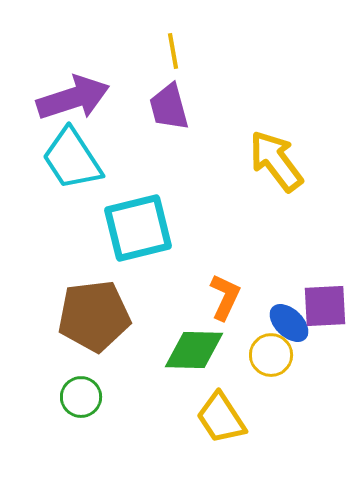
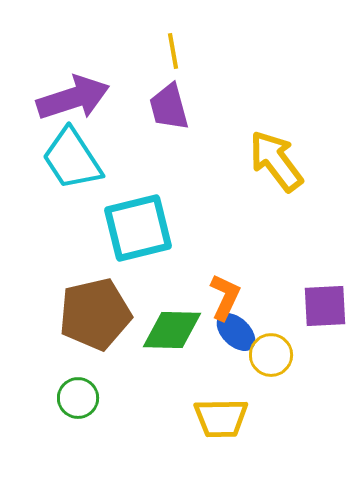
brown pentagon: moved 1 px right, 2 px up; rotated 6 degrees counterclockwise
blue ellipse: moved 53 px left, 9 px down
green diamond: moved 22 px left, 20 px up
green circle: moved 3 px left, 1 px down
yellow trapezoid: rotated 58 degrees counterclockwise
